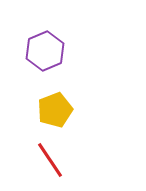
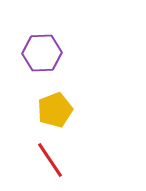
purple hexagon: moved 3 px left, 2 px down; rotated 21 degrees clockwise
